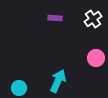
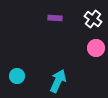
white cross: rotated 18 degrees counterclockwise
pink circle: moved 10 px up
cyan circle: moved 2 px left, 12 px up
